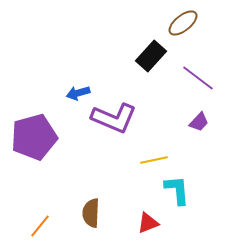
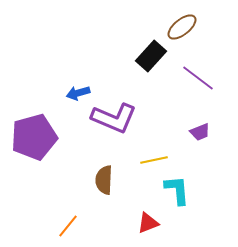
brown ellipse: moved 1 px left, 4 px down
purple trapezoid: moved 1 px right, 10 px down; rotated 25 degrees clockwise
brown semicircle: moved 13 px right, 33 px up
orange line: moved 28 px right
